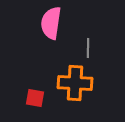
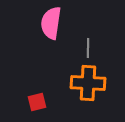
orange cross: moved 13 px right
red square: moved 2 px right, 4 px down; rotated 24 degrees counterclockwise
